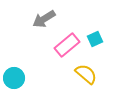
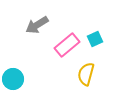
gray arrow: moved 7 px left, 6 px down
yellow semicircle: rotated 115 degrees counterclockwise
cyan circle: moved 1 px left, 1 px down
